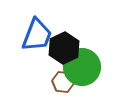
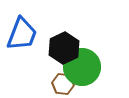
blue trapezoid: moved 15 px left, 1 px up
brown hexagon: moved 2 px down
